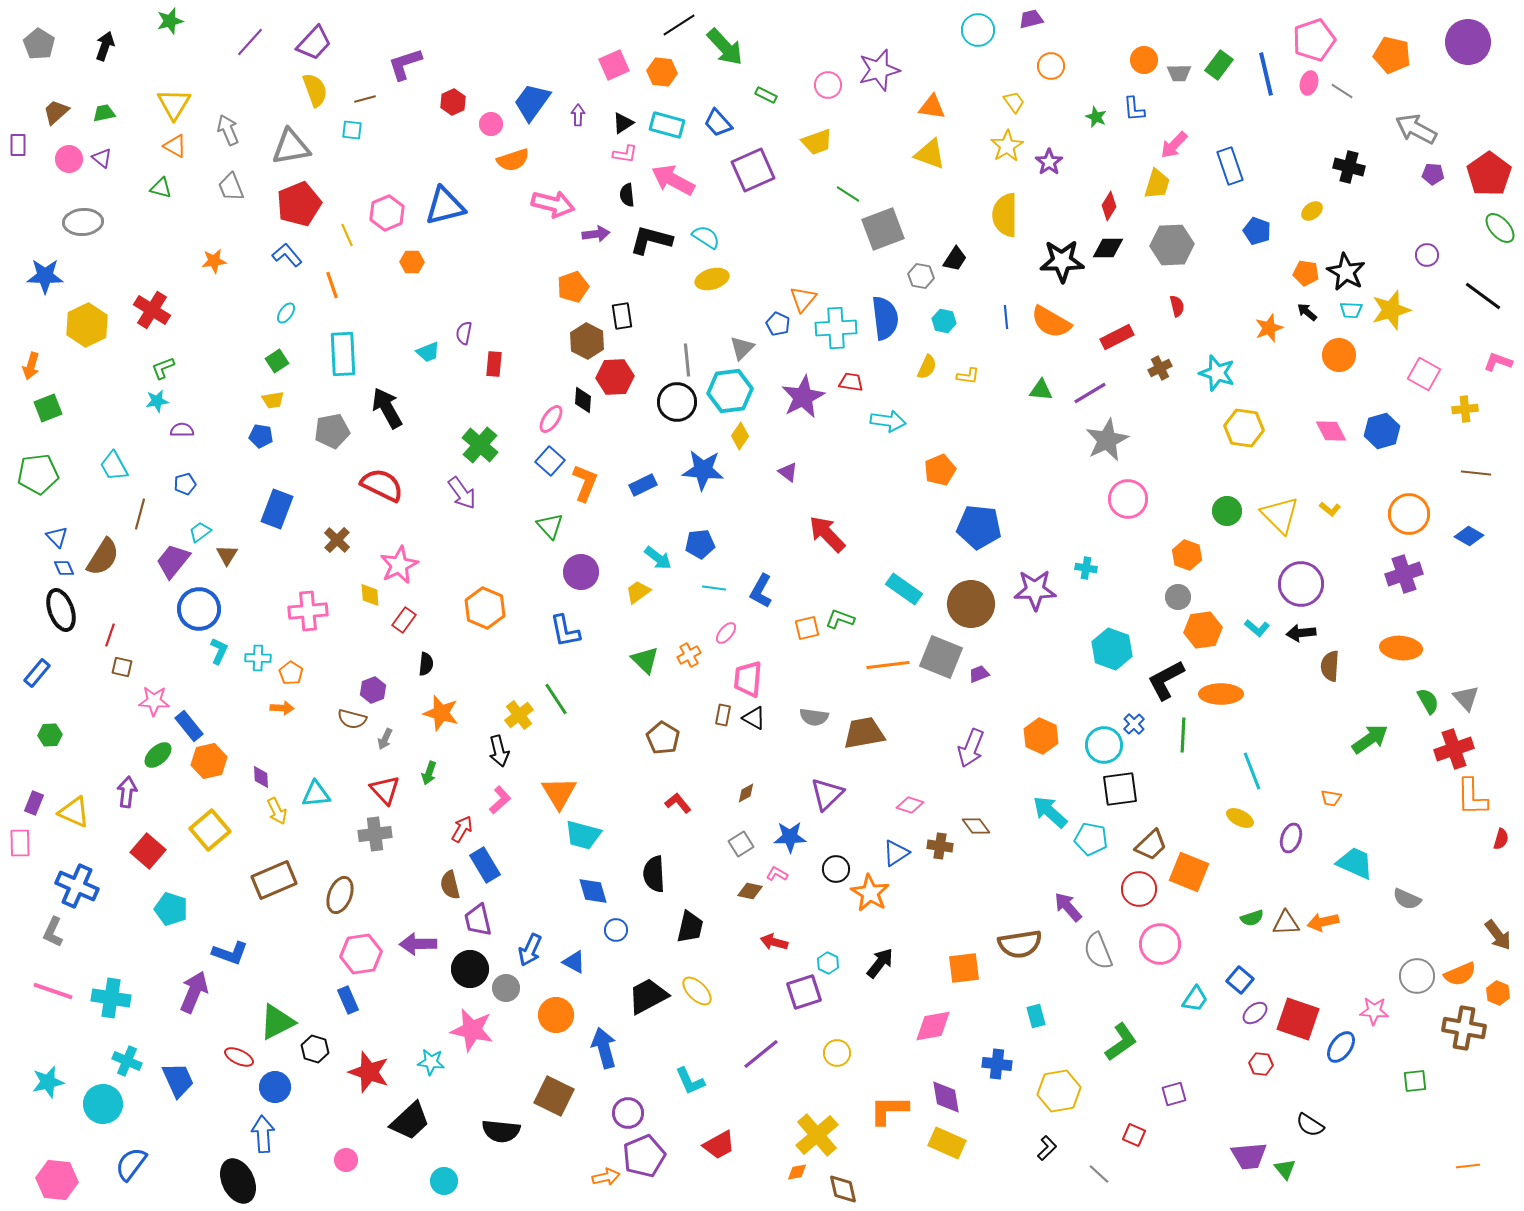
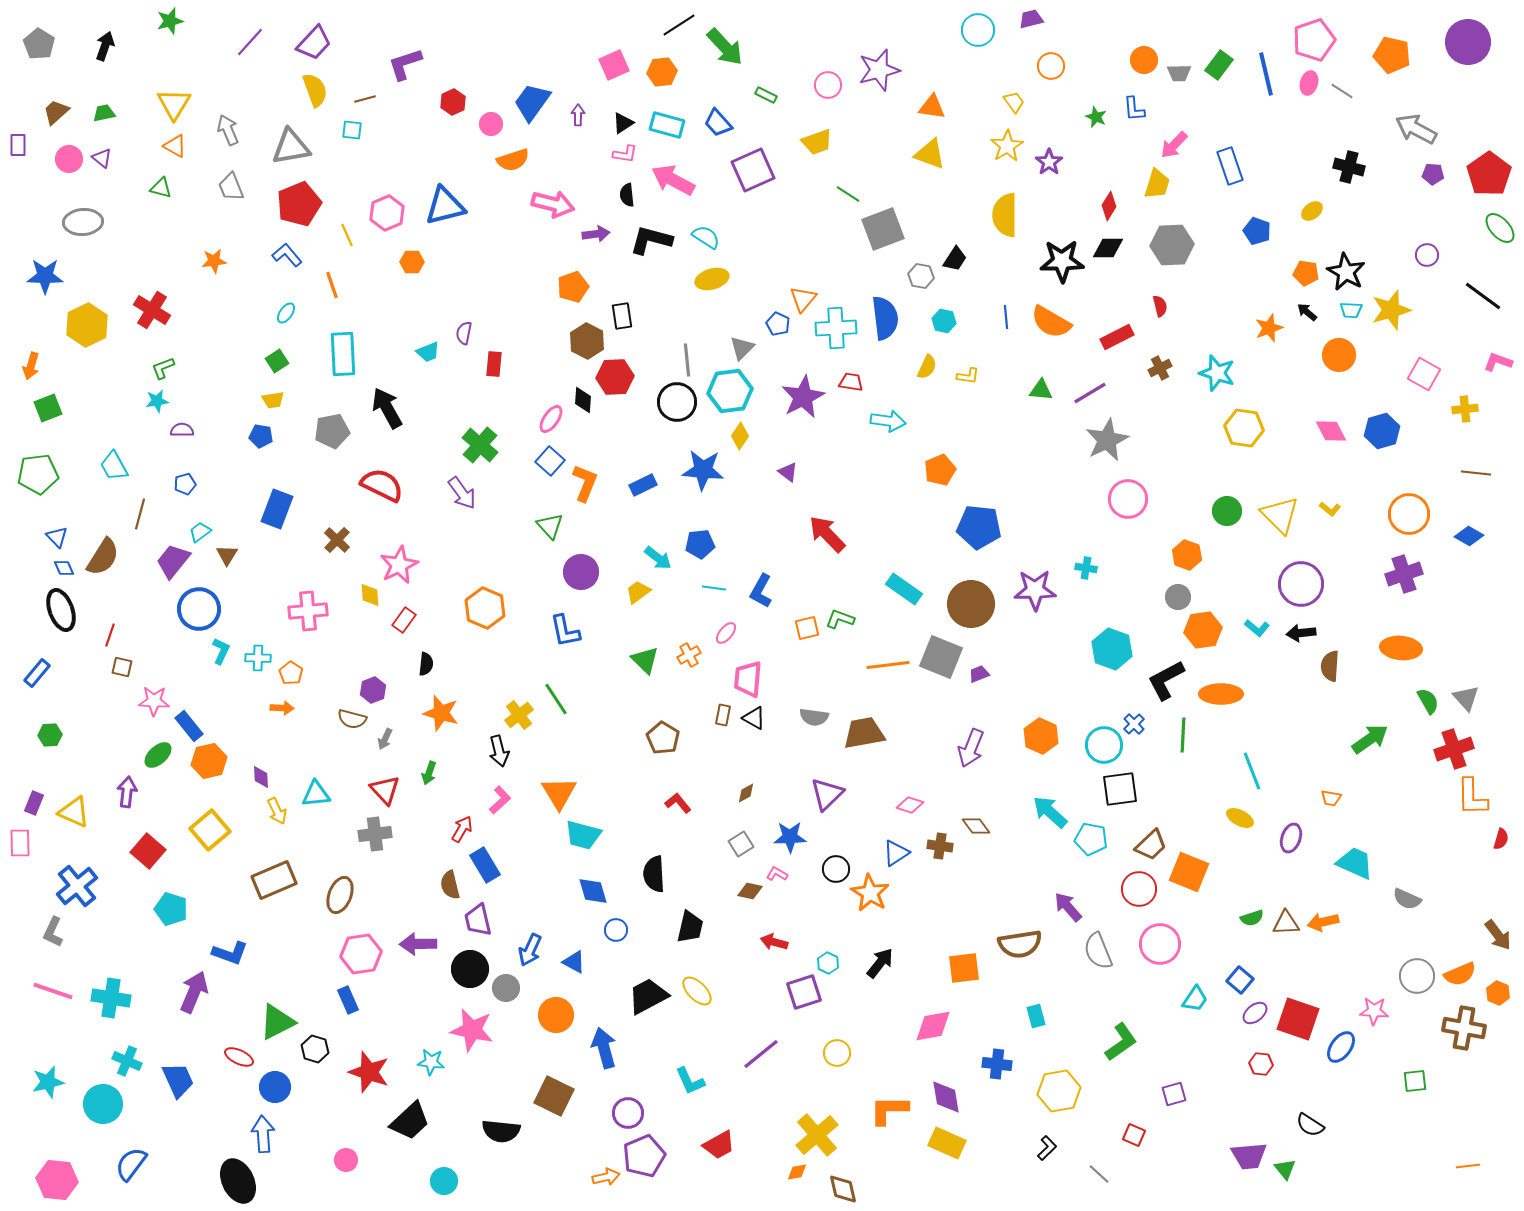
orange hexagon at (662, 72): rotated 12 degrees counterclockwise
red semicircle at (1177, 306): moved 17 px left
cyan L-shape at (219, 651): moved 2 px right
blue cross at (77, 886): rotated 27 degrees clockwise
